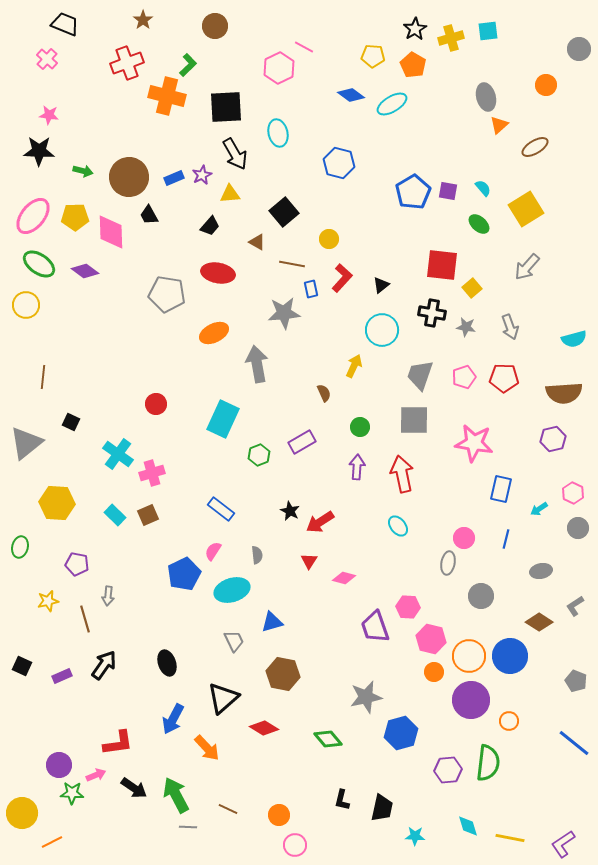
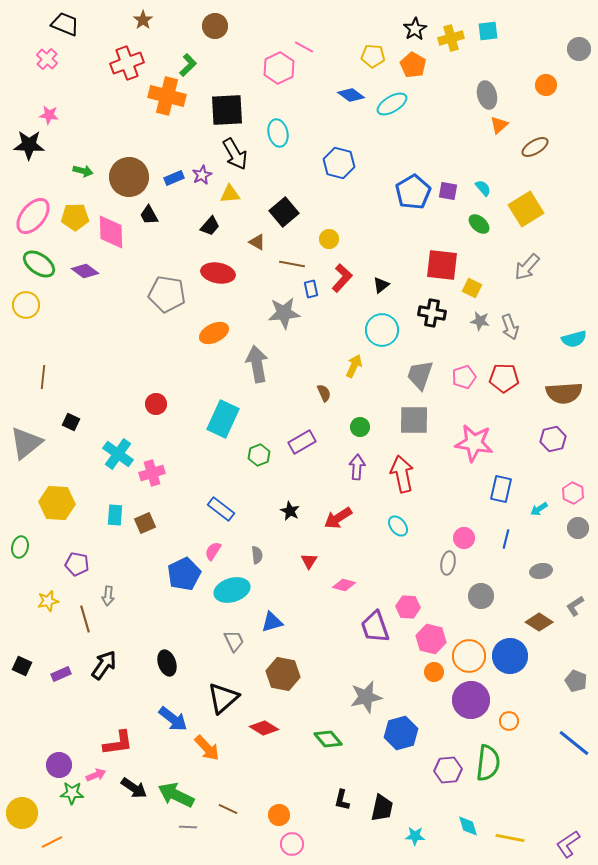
gray ellipse at (486, 97): moved 1 px right, 2 px up
black square at (226, 107): moved 1 px right, 3 px down
black star at (39, 151): moved 10 px left, 6 px up
yellow square at (472, 288): rotated 24 degrees counterclockwise
gray star at (466, 327): moved 14 px right, 6 px up
cyan rectangle at (115, 515): rotated 50 degrees clockwise
brown square at (148, 515): moved 3 px left, 8 px down
red arrow at (320, 522): moved 18 px right, 4 px up
pink diamond at (344, 578): moved 7 px down
purple rectangle at (62, 676): moved 1 px left, 2 px up
blue arrow at (173, 719): rotated 80 degrees counterclockwise
green arrow at (176, 795): rotated 36 degrees counterclockwise
purple L-shape at (563, 844): moved 5 px right
pink circle at (295, 845): moved 3 px left, 1 px up
